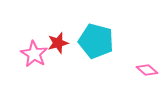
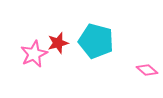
pink star: rotated 16 degrees clockwise
